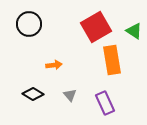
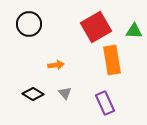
green triangle: rotated 30 degrees counterclockwise
orange arrow: moved 2 px right
gray triangle: moved 5 px left, 2 px up
